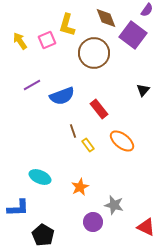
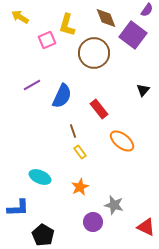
yellow arrow: moved 24 px up; rotated 24 degrees counterclockwise
blue semicircle: rotated 45 degrees counterclockwise
yellow rectangle: moved 8 px left, 7 px down
